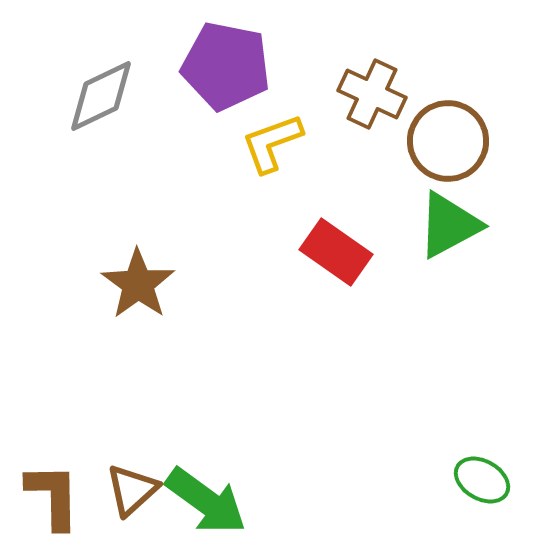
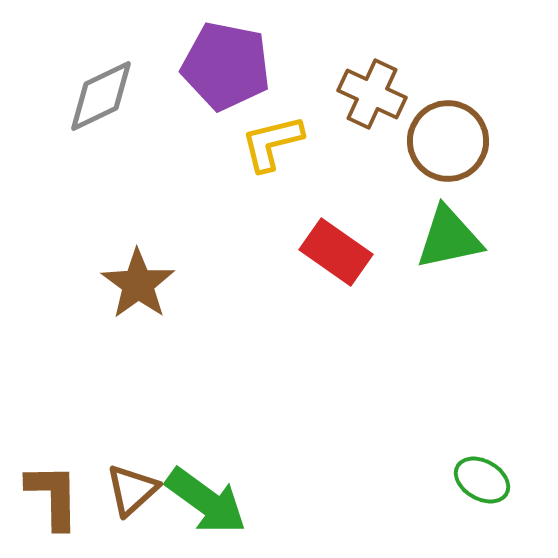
yellow L-shape: rotated 6 degrees clockwise
green triangle: moved 13 px down; rotated 16 degrees clockwise
